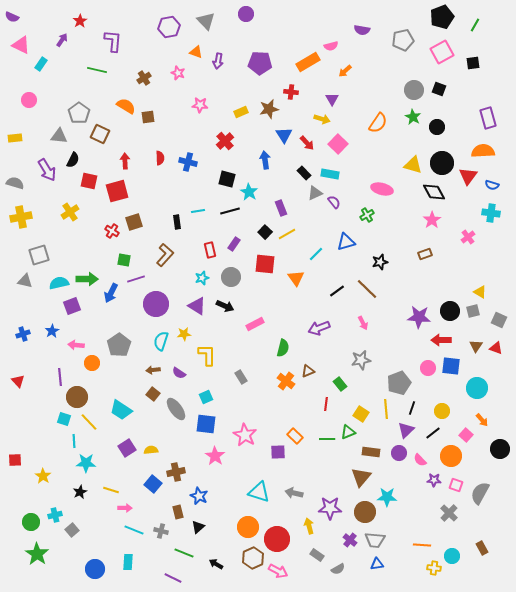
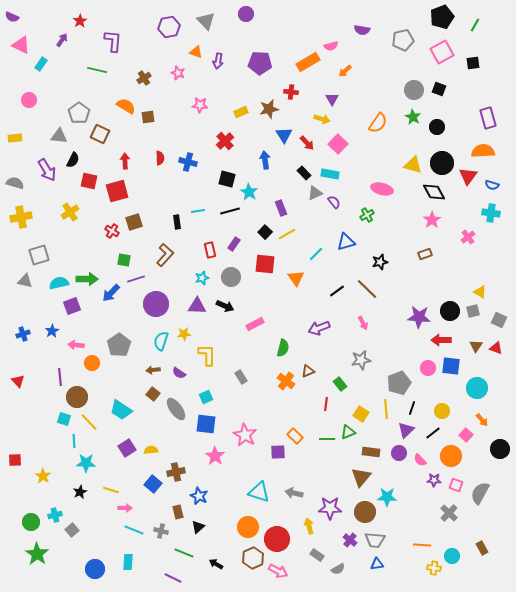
blue arrow at (111, 293): rotated 18 degrees clockwise
purple triangle at (197, 306): rotated 30 degrees counterclockwise
